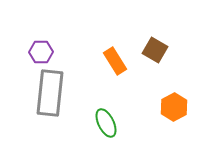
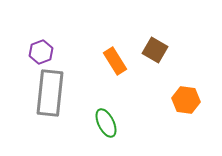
purple hexagon: rotated 20 degrees counterclockwise
orange hexagon: moved 12 px right, 7 px up; rotated 24 degrees counterclockwise
